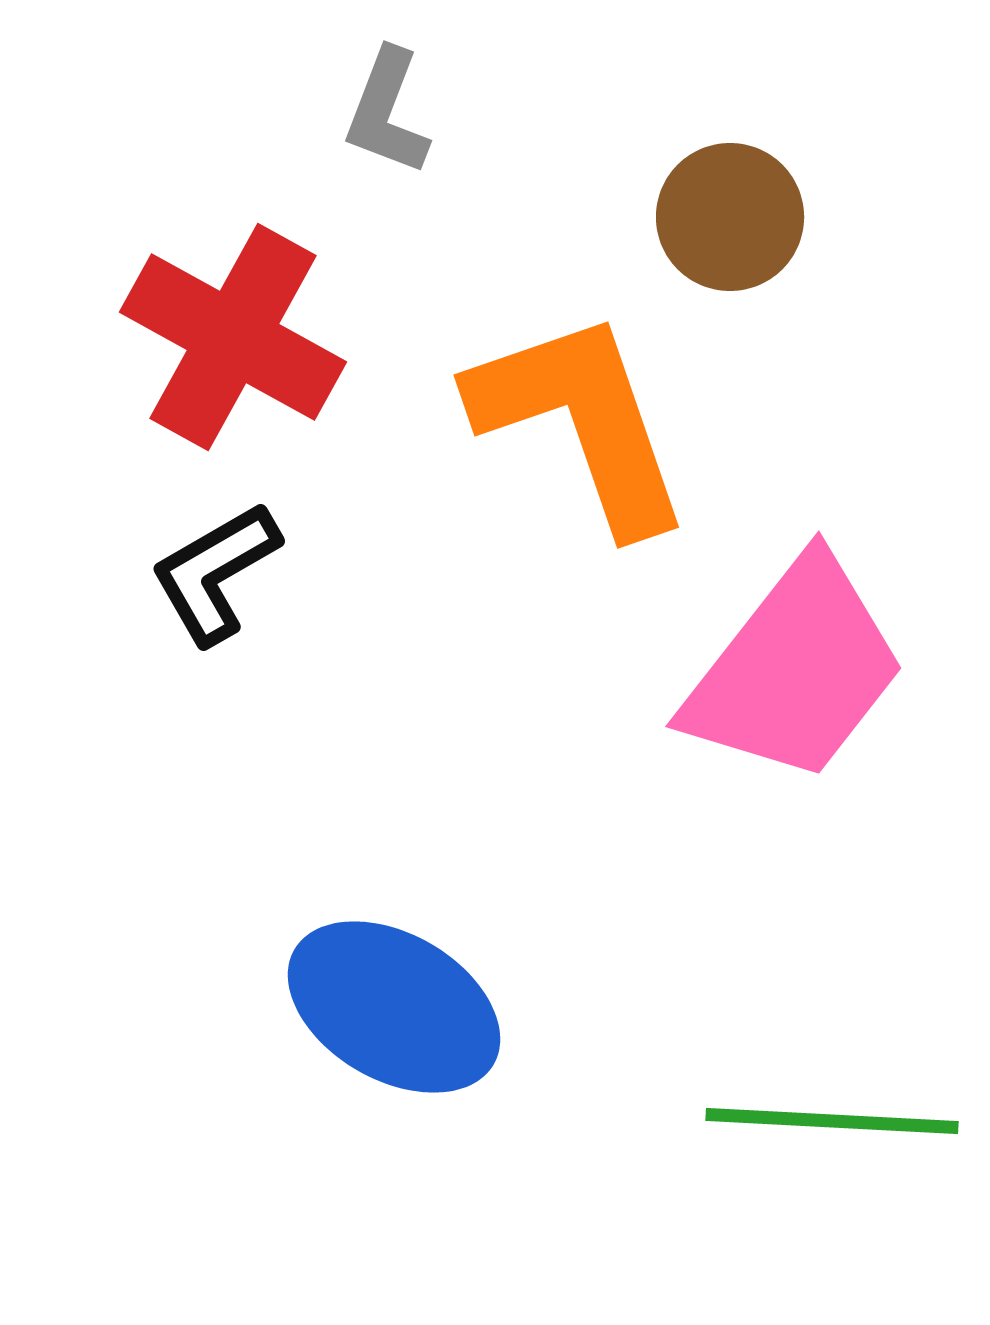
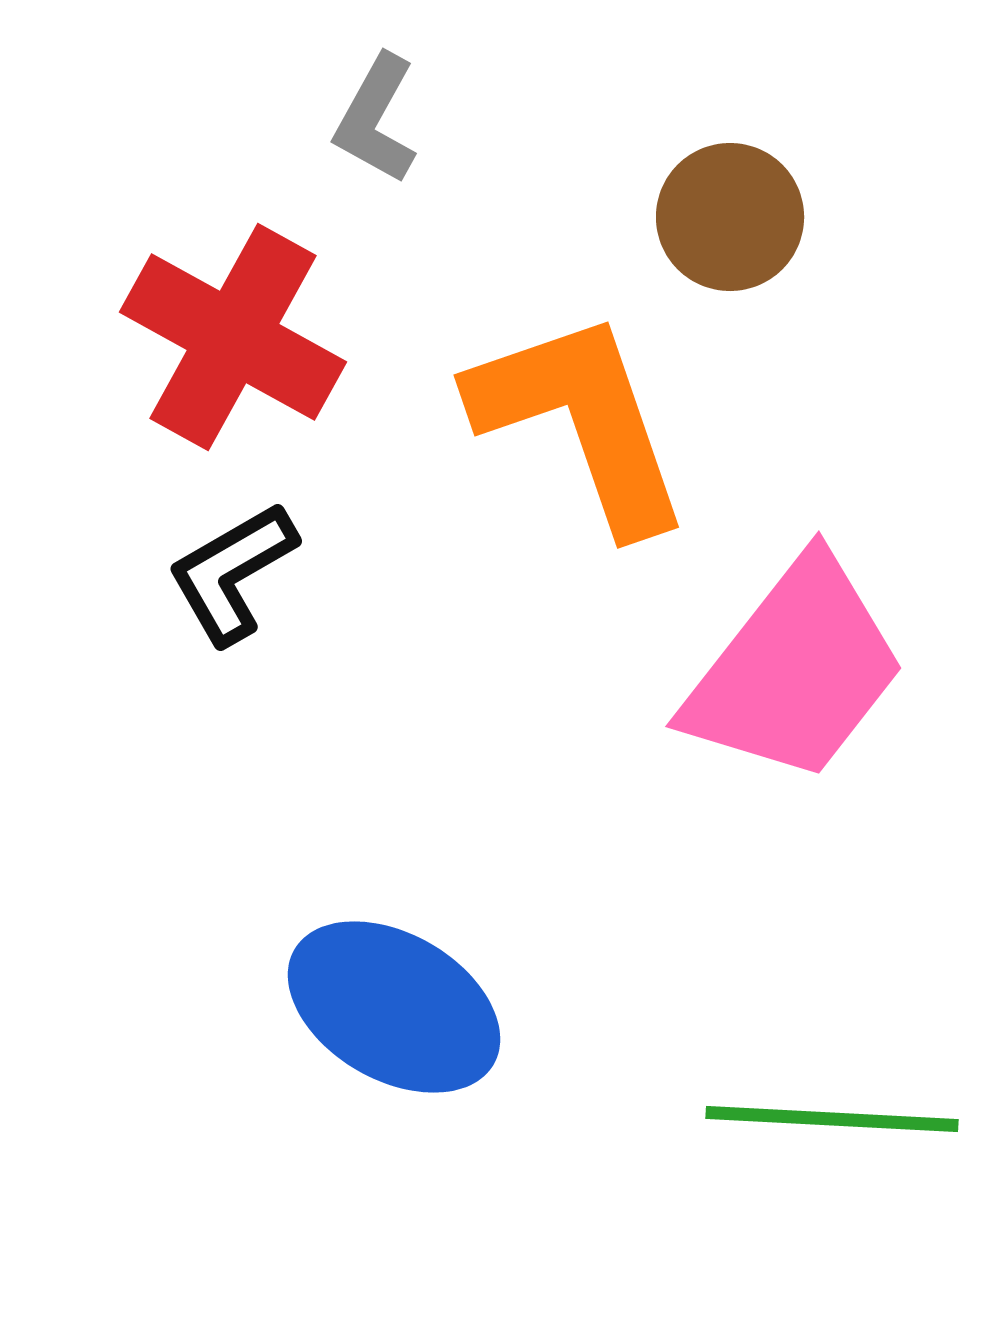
gray L-shape: moved 11 px left, 7 px down; rotated 8 degrees clockwise
black L-shape: moved 17 px right
green line: moved 2 px up
